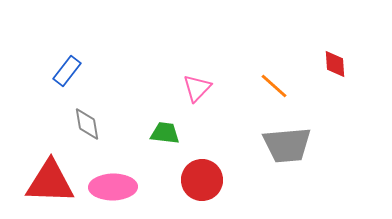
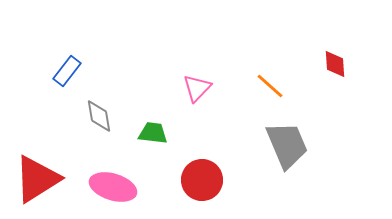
orange line: moved 4 px left
gray diamond: moved 12 px right, 8 px up
green trapezoid: moved 12 px left
gray trapezoid: rotated 108 degrees counterclockwise
red triangle: moved 13 px left, 3 px up; rotated 34 degrees counterclockwise
pink ellipse: rotated 18 degrees clockwise
